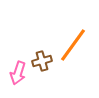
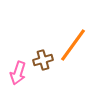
brown cross: moved 1 px right, 1 px up
